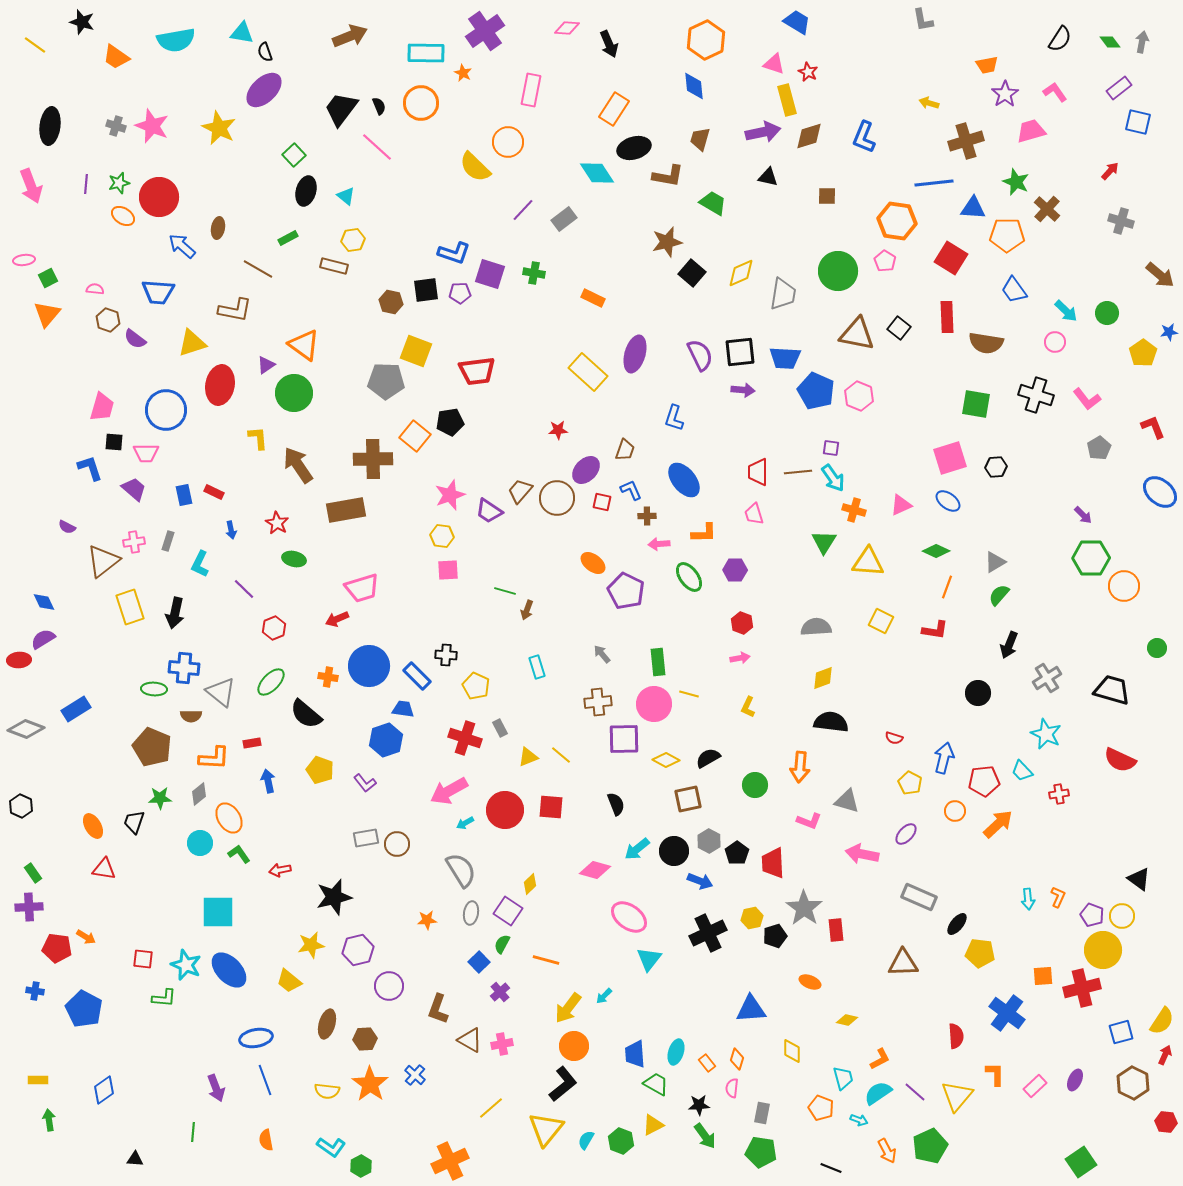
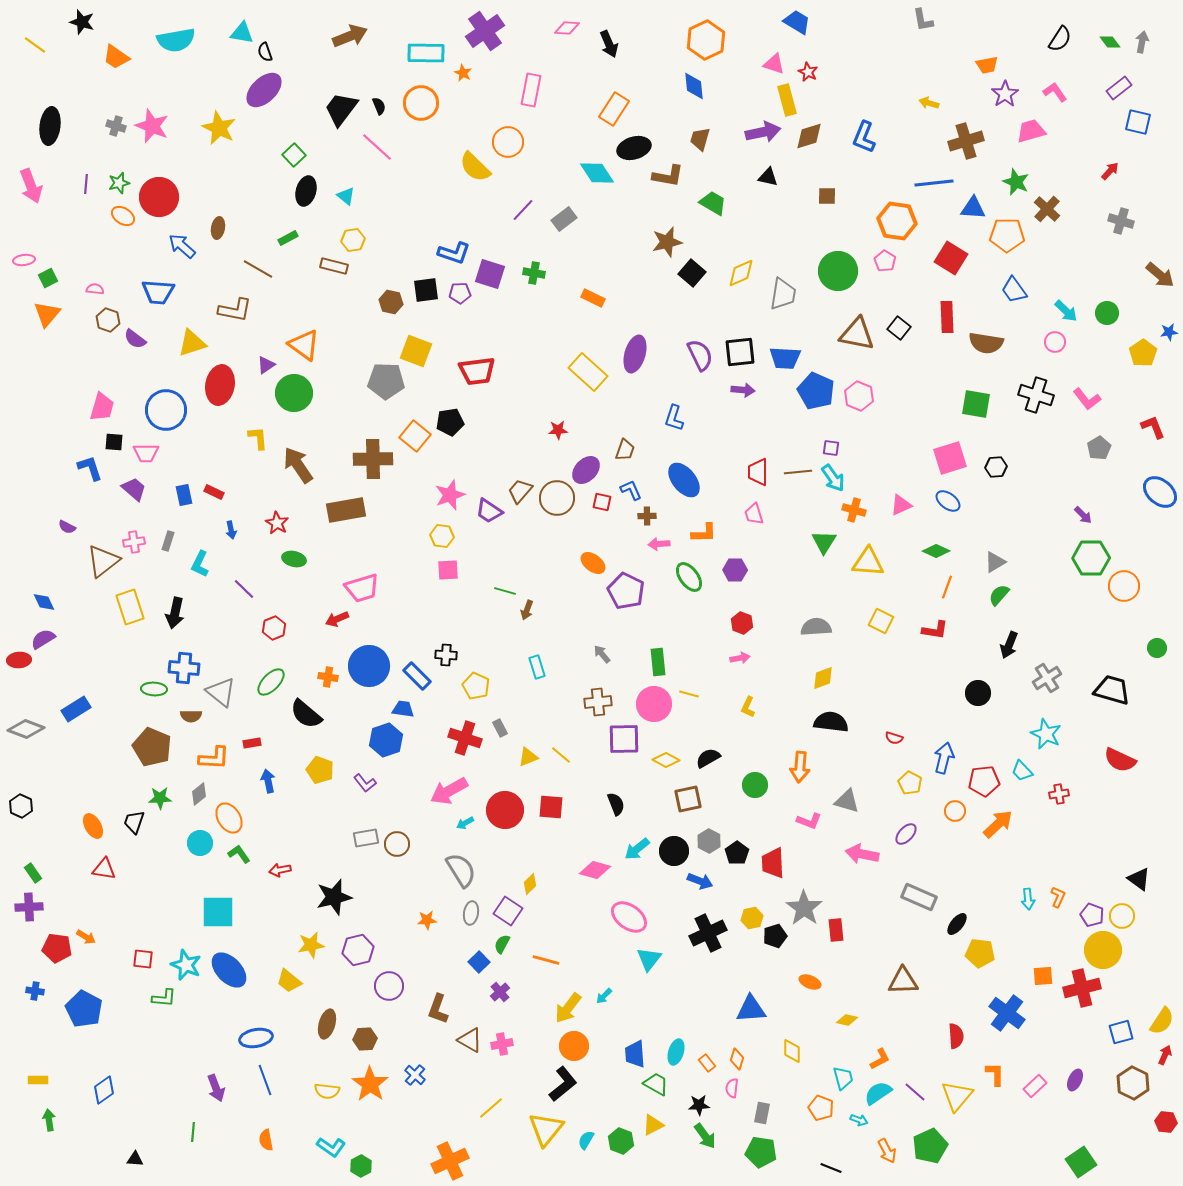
brown triangle at (903, 963): moved 18 px down
